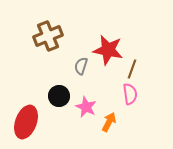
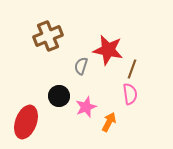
pink star: rotated 25 degrees clockwise
